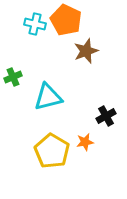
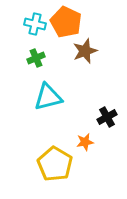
orange pentagon: moved 2 px down
brown star: moved 1 px left
green cross: moved 23 px right, 19 px up
black cross: moved 1 px right, 1 px down
yellow pentagon: moved 3 px right, 13 px down
